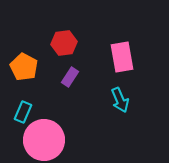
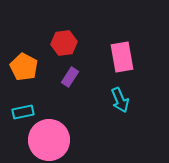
cyan rectangle: rotated 55 degrees clockwise
pink circle: moved 5 px right
